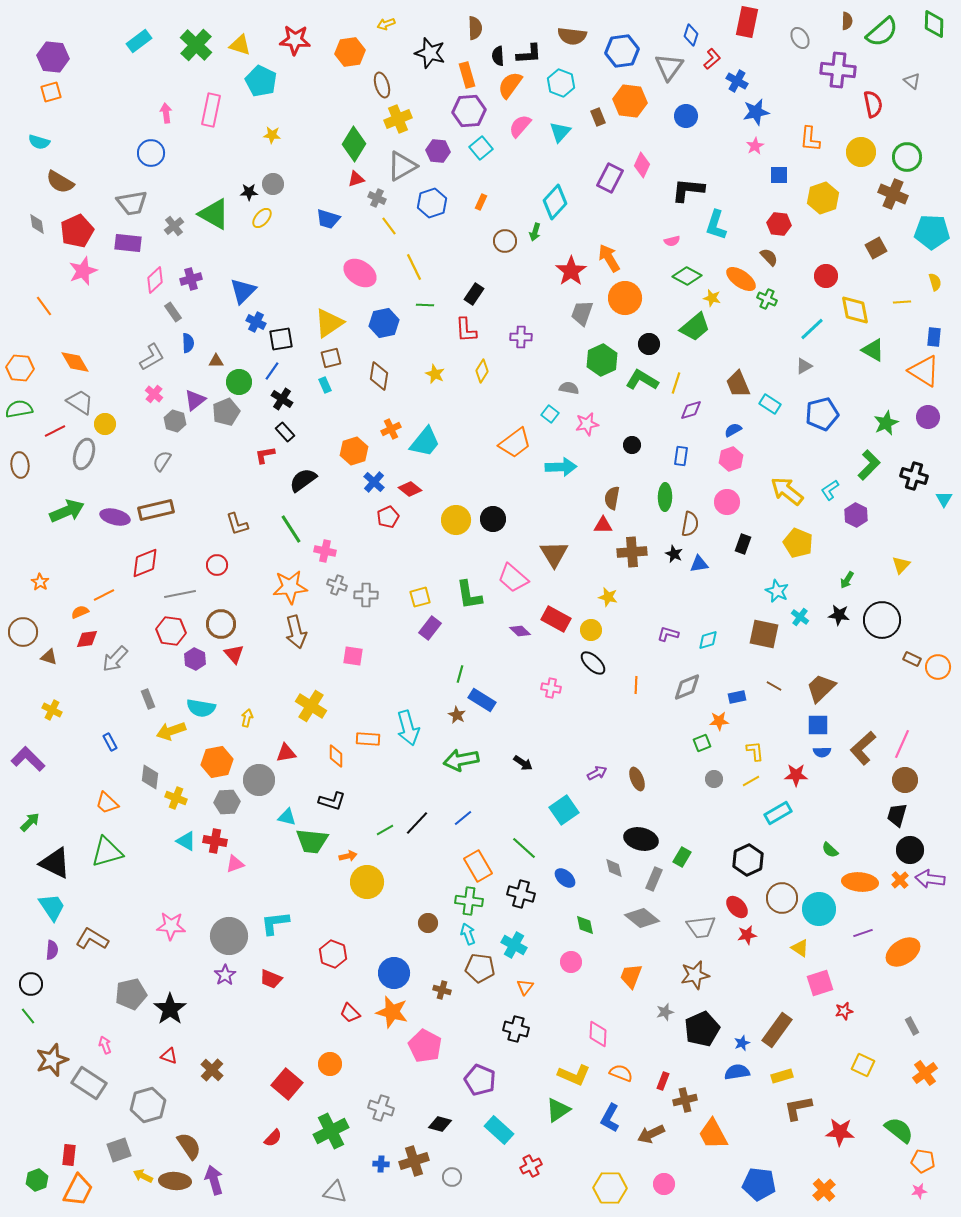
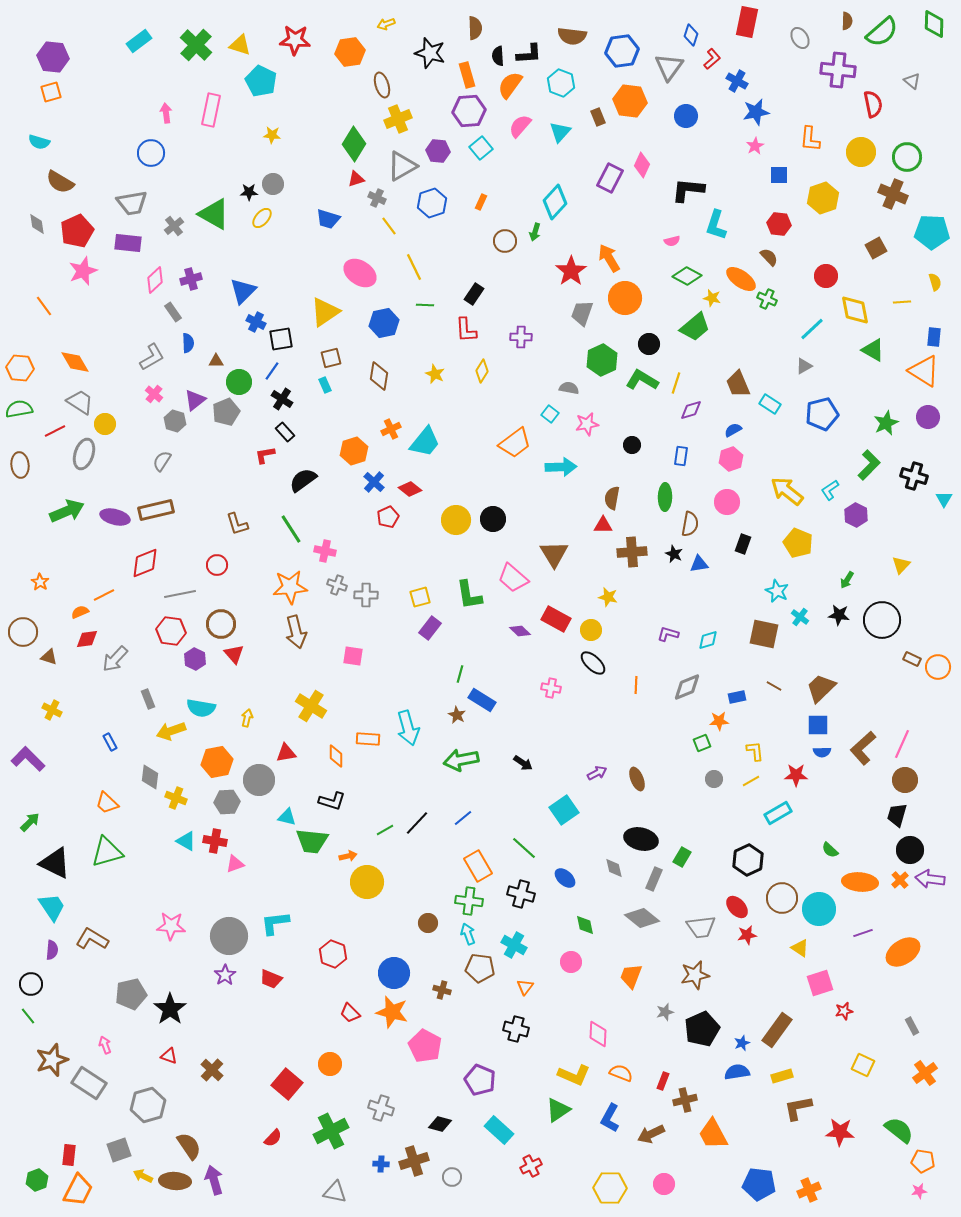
yellow triangle at (329, 323): moved 4 px left, 11 px up
orange cross at (824, 1190): moved 15 px left; rotated 20 degrees clockwise
